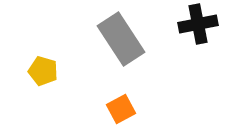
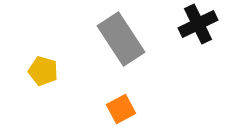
black cross: rotated 15 degrees counterclockwise
